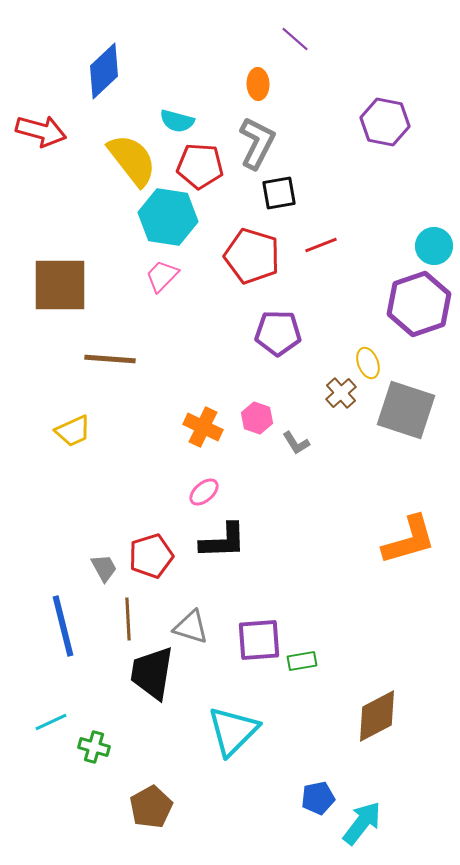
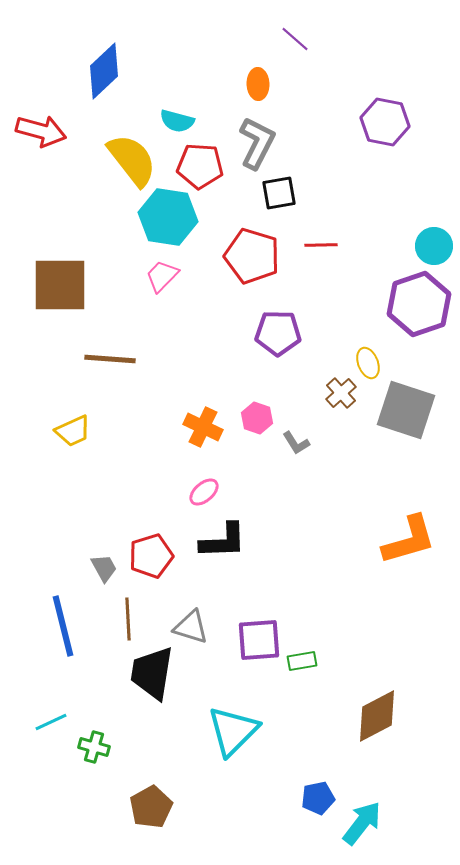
red line at (321, 245): rotated 20 degrees clockwise
